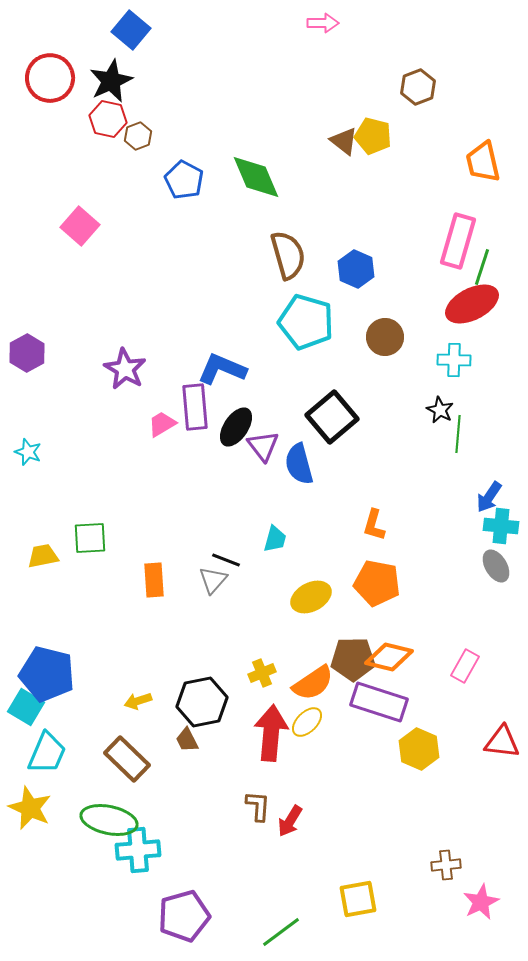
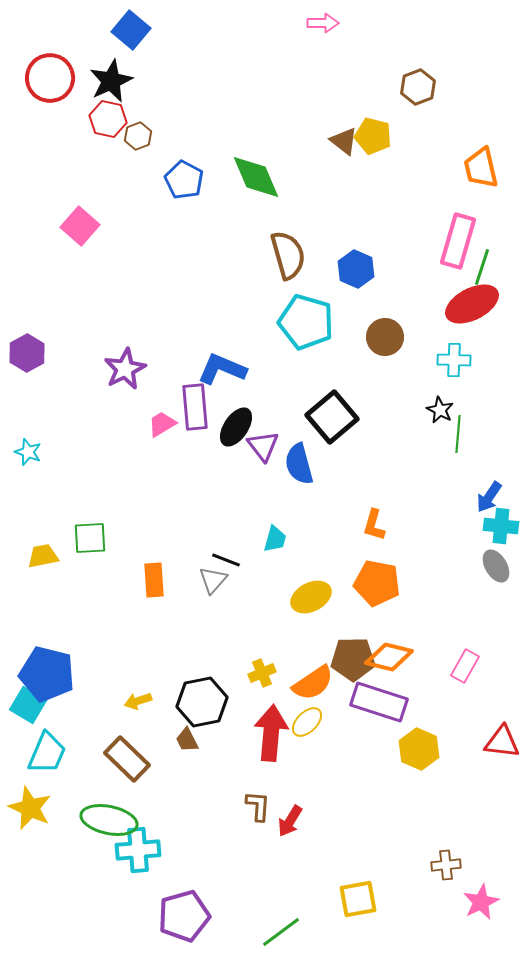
orange trapezoid at (483, 162): moved 2 px left, 6 px down
purple star at (125, 369): rotated 15 degrees clockwise
cyan square at (26, 707): moved 2 px right, 2 px up
